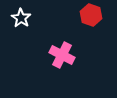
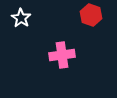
pink cross: rotated 35 degrees counterclockwise
